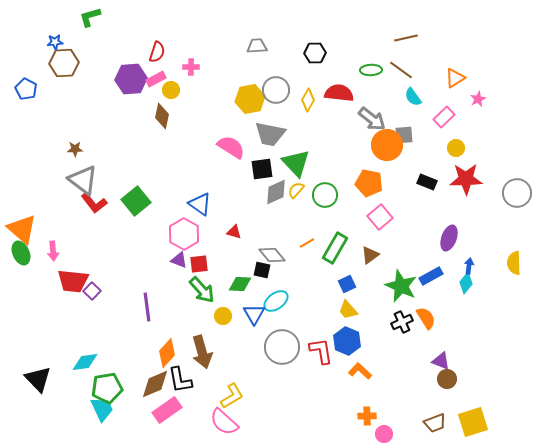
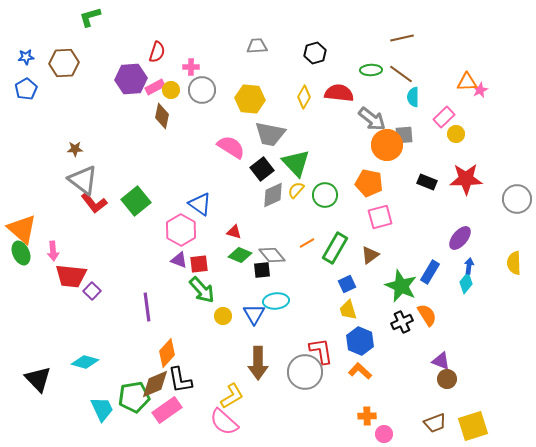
brown line at (406, 38): moved 4 px left
blue star at (55, 42): moved 29 px left, 15 px down
black hexagon at (315, 53): rotated 15 degrees counterclockwise
brown line at (401, 70): moved 4 px down
orange triangle at (455, 78): moved 12 px right, 4 px down; rotated 30 degrees clockwise
pink rectangle at (156, 79): moved 1 px left, 8 px down
blue pentagon at (26, 89): rotated 15 degrees clockwise
gray circle at (276, 90): moved 74 px left
cyan semicircle at (413, 97): rotated 36 degrees clockwise
yellow hexagon at (250, 99): rotated 16 degrees clockwise
pink star at (478, 99): moved 2 px right, 9 px up
yellow diamond at (308, 100): moved 4 px left, 3 px up
yellow circle at (456, 148): moved 14 px up
black square at (262, 169): rotated 30 degrees counterclockwise
gray diamond at (276, 192): moved 3 px left, 3 px down
gray circle at (517, 193): moved 6 px down
pink square at (380, 217): rotated 25 degrees clockwise
pink hexagon at (184, 234): moved 3 px left, 4 px up
purple ellipse at (449, 238): moved 11 px right; rotated 20 degrees clockwise
black square at (262, 270): rotated 18 degrees counterclockwise
blue rectangle at (431, 276): moved 1 px left, 4 px up; rotated 30 degrees counterclockwise
red trapezoid at (73, 281): moved 2 px left, 5 px up
green diamond at (240, 284): moved 29 px up; rotated 20 degrees clockwise
cyan ellipse at (276, 301): rotated 30 degrees clockwise
yellow trapezoid at (348, 310): rotated 25 degrees clockwise
orange semicircle at (426, 318): moved 1 px right, 3 px up
blue hexagon at (347, 341): moved 13 px right
gray circle at (282, 347): moved 23 px right, 25 px down
brown arrow at (202, 352): moved 56 px right, 11 px down; rotated 16 degrees clockwise
cyan diamond at (85, 362): rotated 24 degrees clockwise
green pentagon at (107, 388): moved 27 px right, 9 px down
yellow square at (473, 422): moved 4 px down
